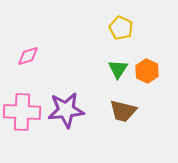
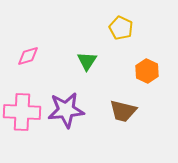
green triangle: moved 31 px left, 8 px up
